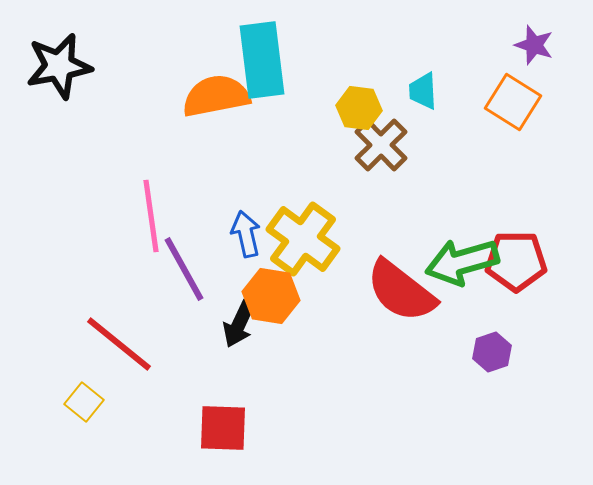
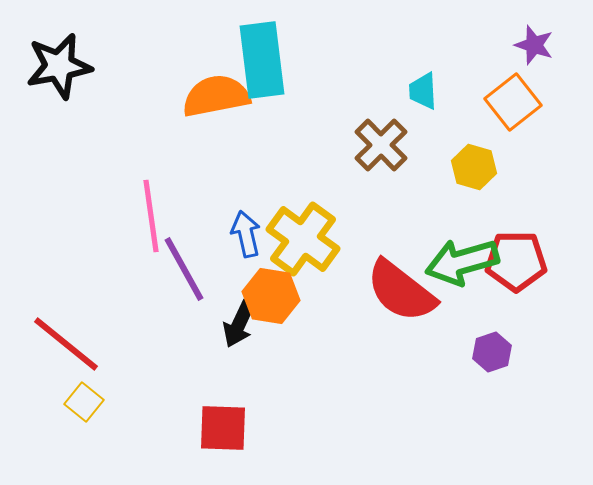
orange square: rotated 20 degrees clockwise
yellow hexagon: moved 115 px right, 59 px down; rotated 9 degrees clockwise
red line: moved 53 px left
